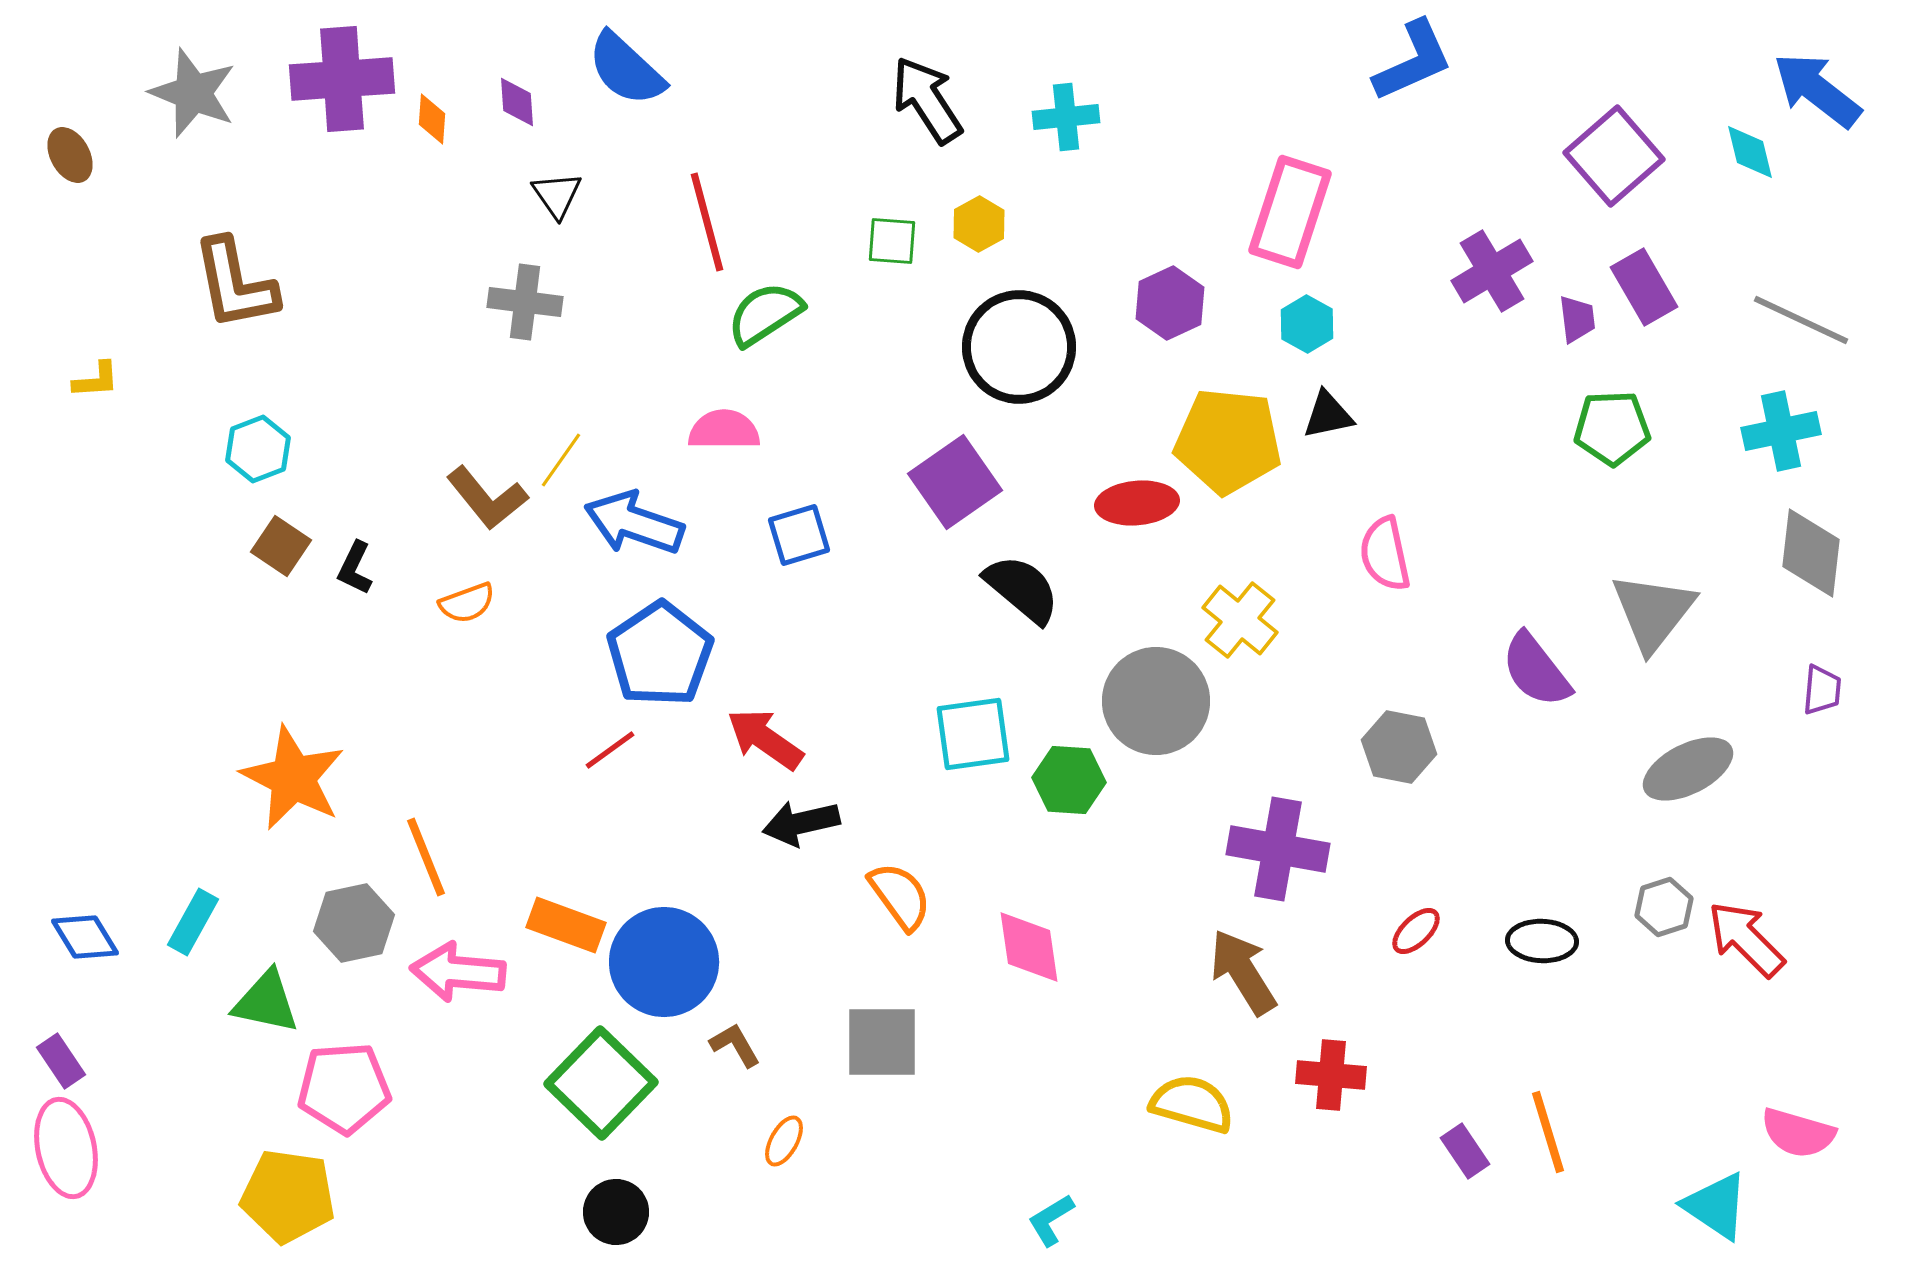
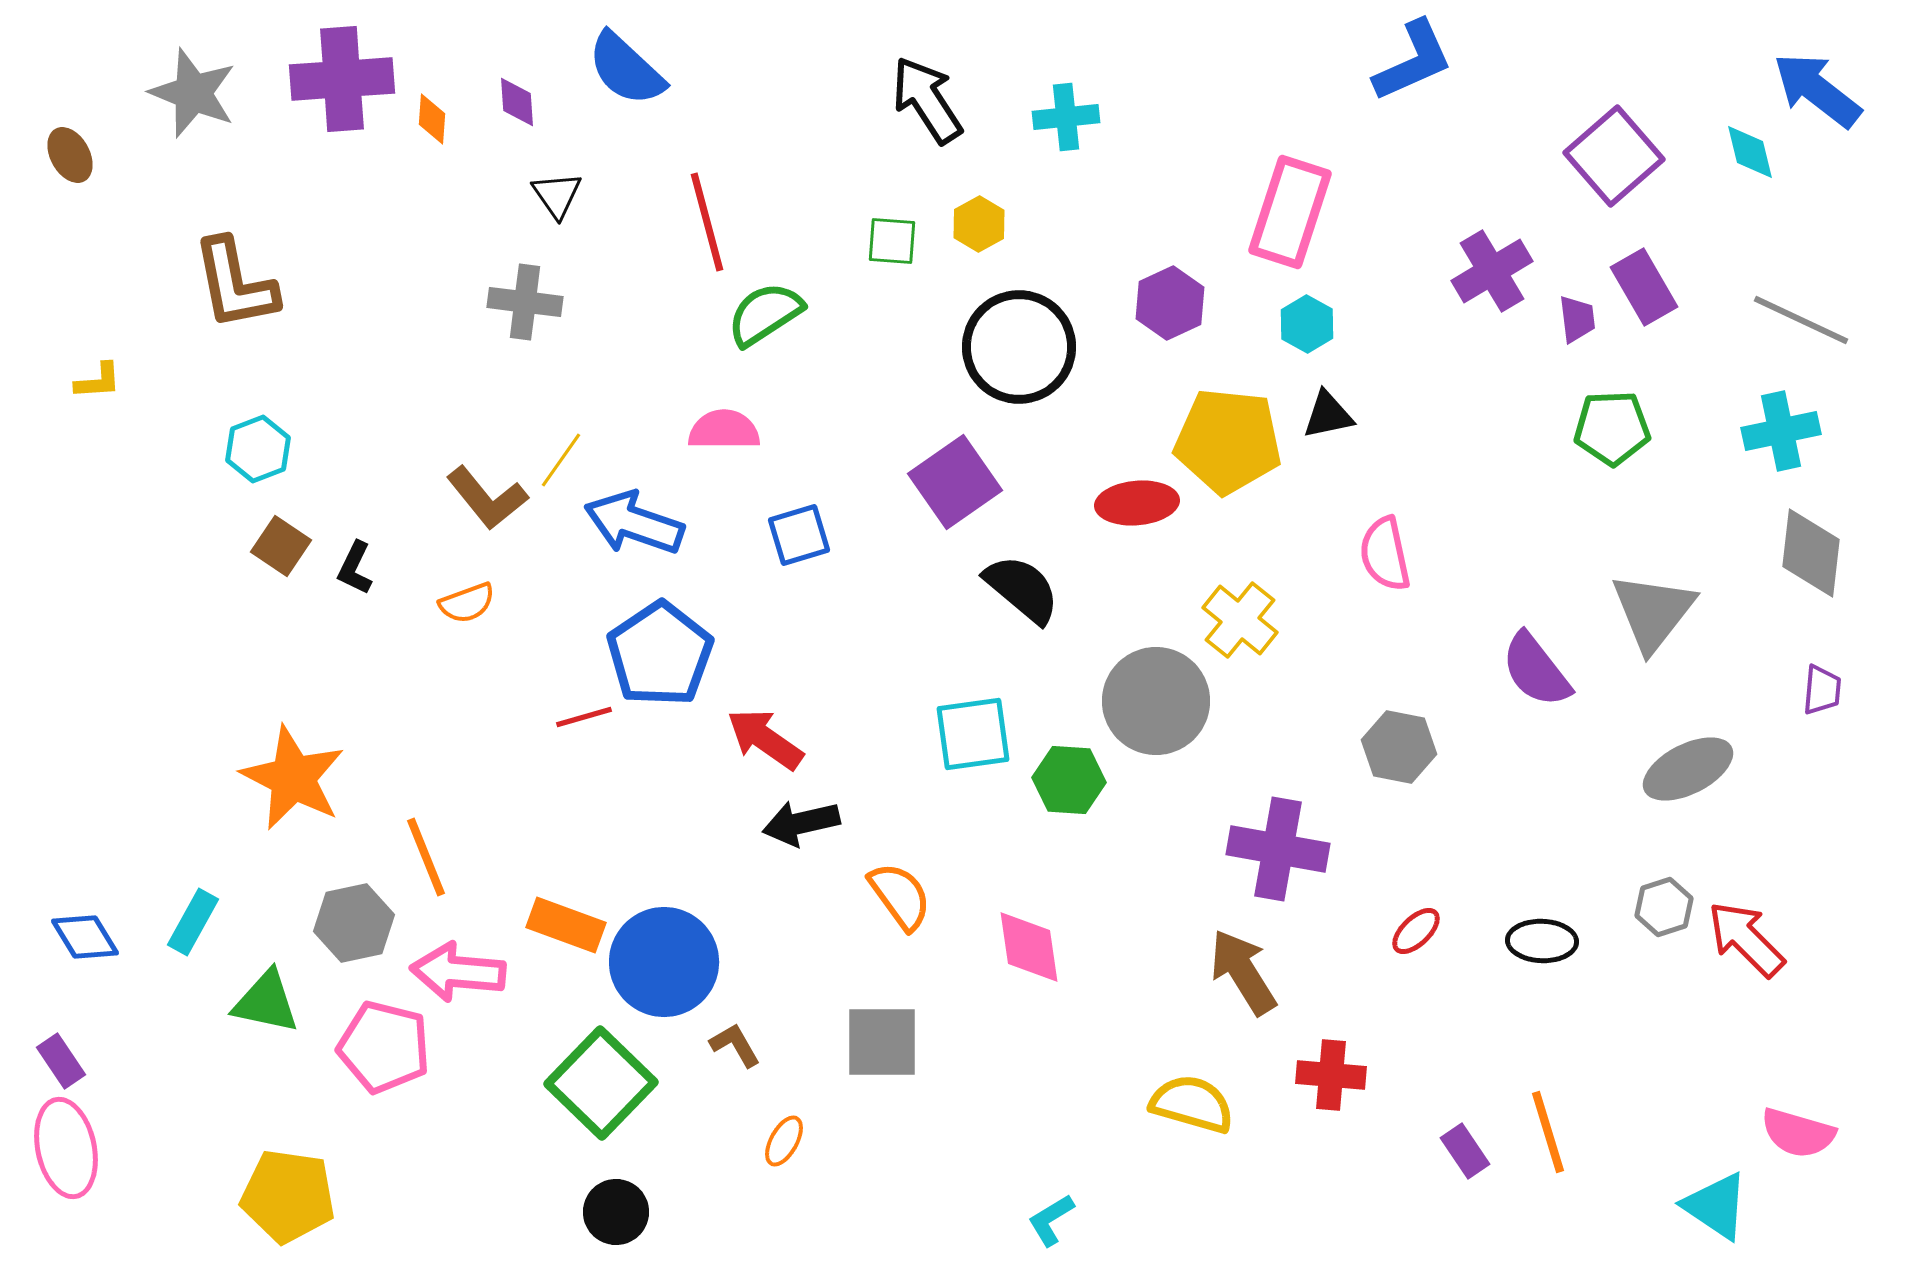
yellow L-shape at (96, 380): moved 2 px right, 1 px down
red line at (610, 750): moved 26 px left, 33 px up; rotated 20 degrees clockwise
pink pentagon at (344, 1088): moved 40 px right, 41 px up; rotated 18 degrees clockwise
